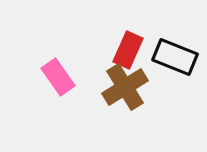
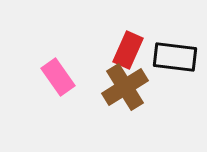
black rectangle: rotated 15 degrees counterclockwise
